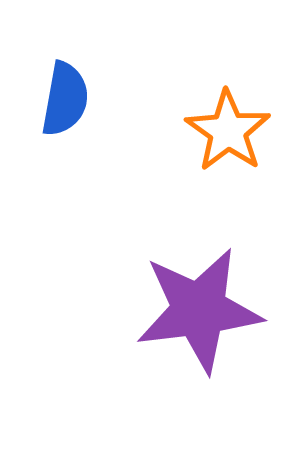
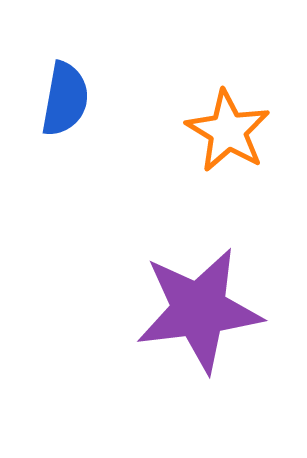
orange star: rotated 4 degrees counterclockwise
